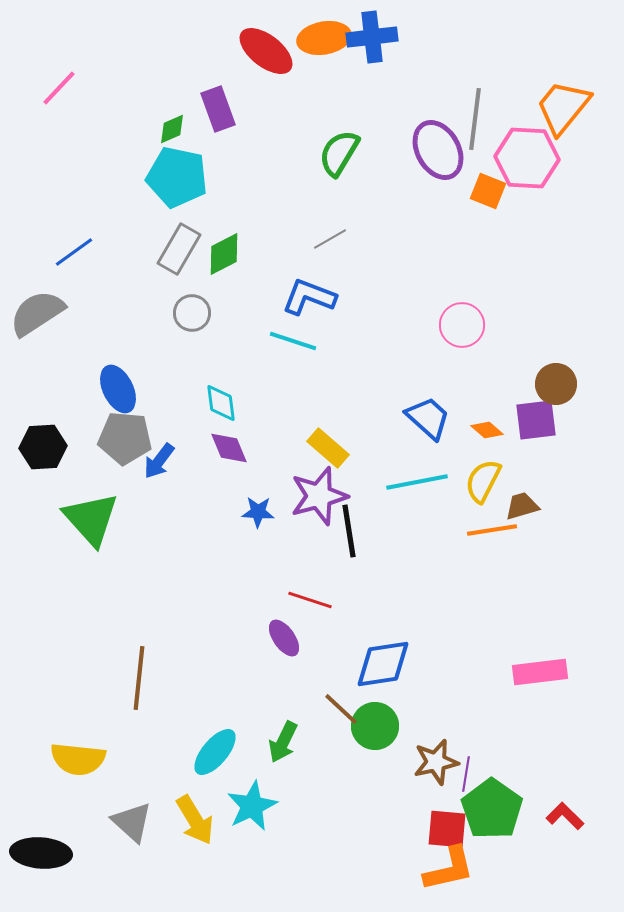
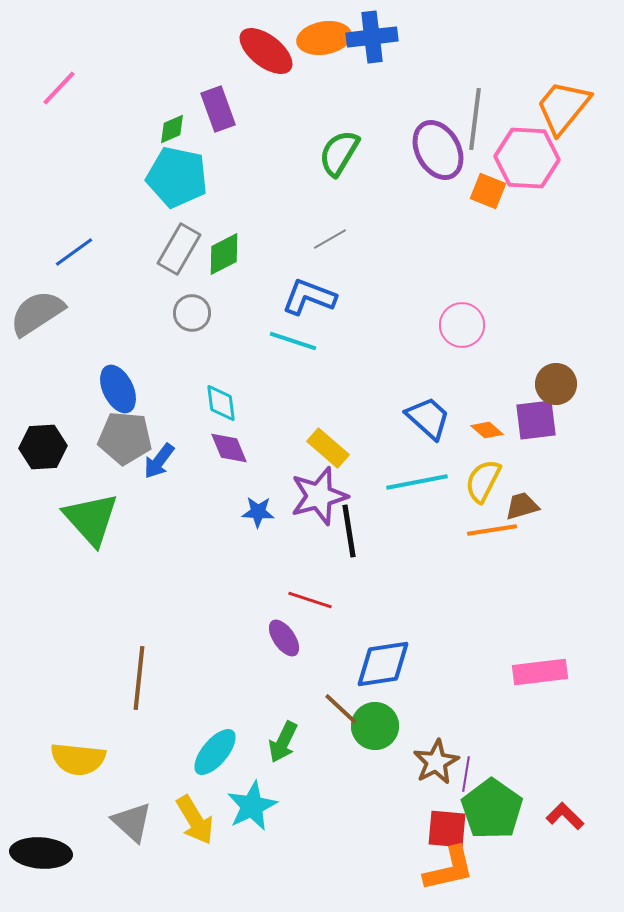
brown star at (436, 762): rotated 15 degrees counterclockwise
